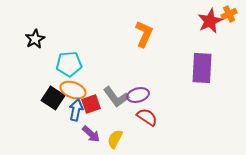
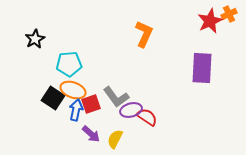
purple ellipse: moved 7 px left, 15 px down
